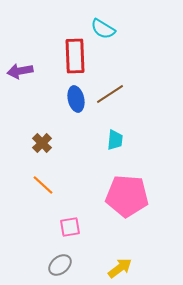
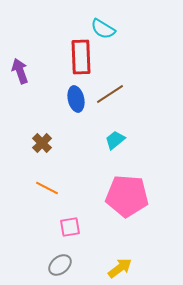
red rectangle: moved 6 px right, 1 px down
purple arrow: rotated 80 degrees clockwise
cyan trapezoid: rotated 135 degrees counterclockwise
orange line: moved 4 px right, 3 px down; rotated 15 degrees counterclockwise
